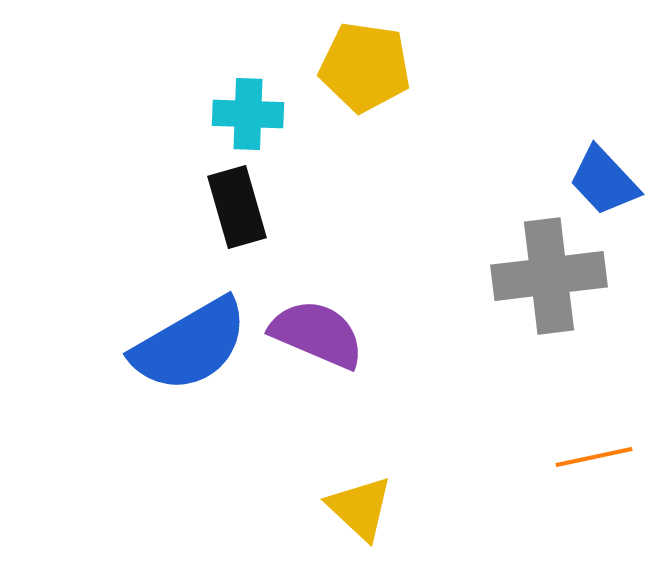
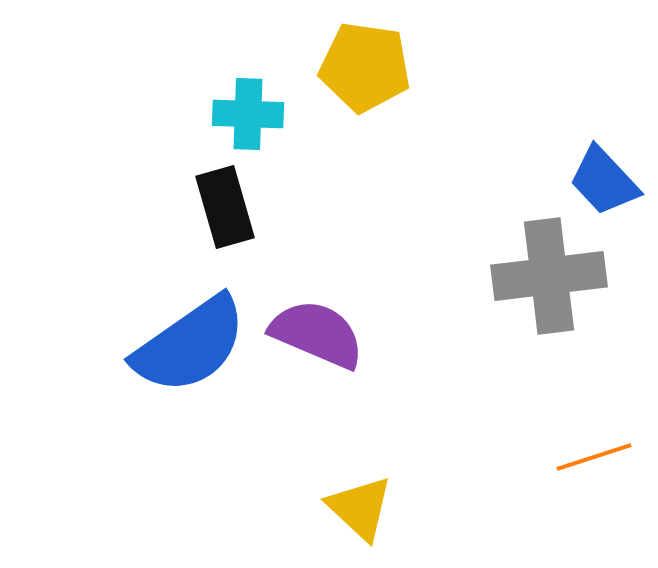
black rectangle: moved 12 px left
blue semicircle: rotated 5 degrees counterclockwise
orange line: rotated 6 degrees counterclockwise
